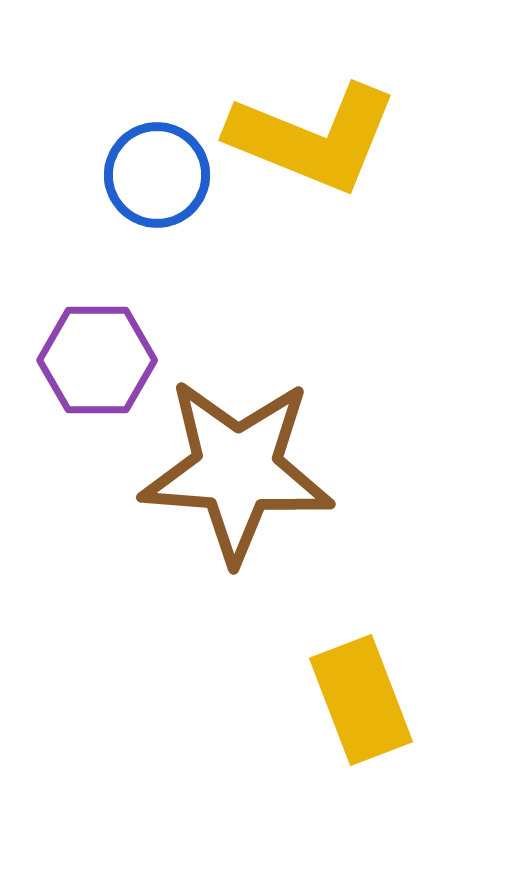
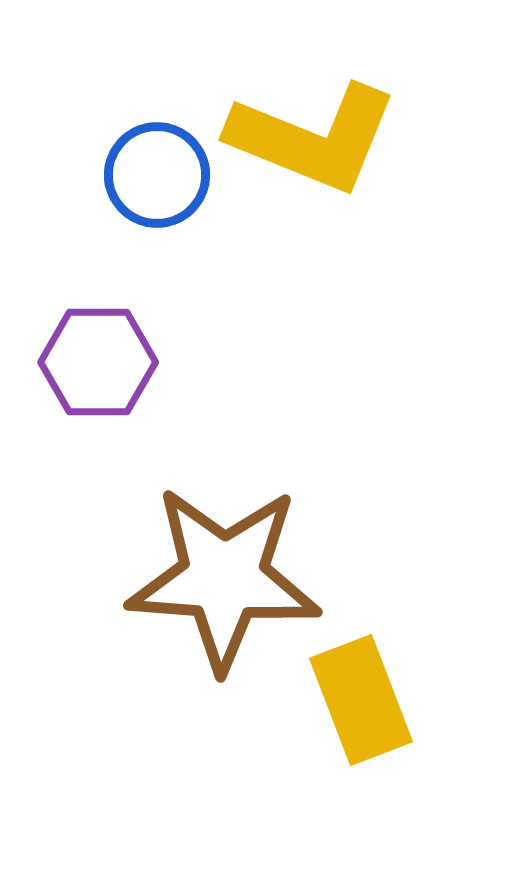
purple hexagon: moved 1 px right, 2 px down
brown star: moved 13 px left, 108 px down
